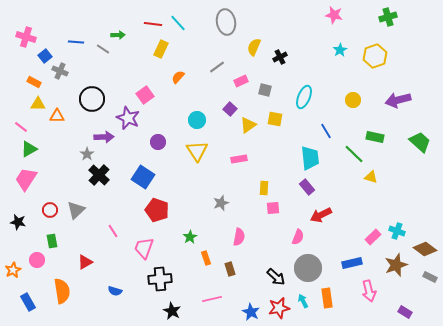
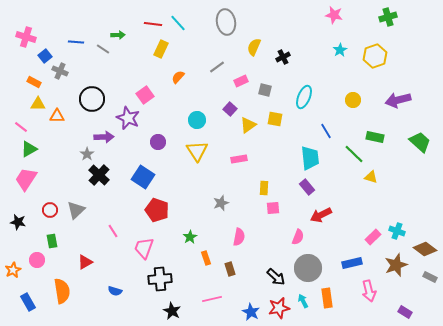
black cross at (280, 57): moved 3 px right
